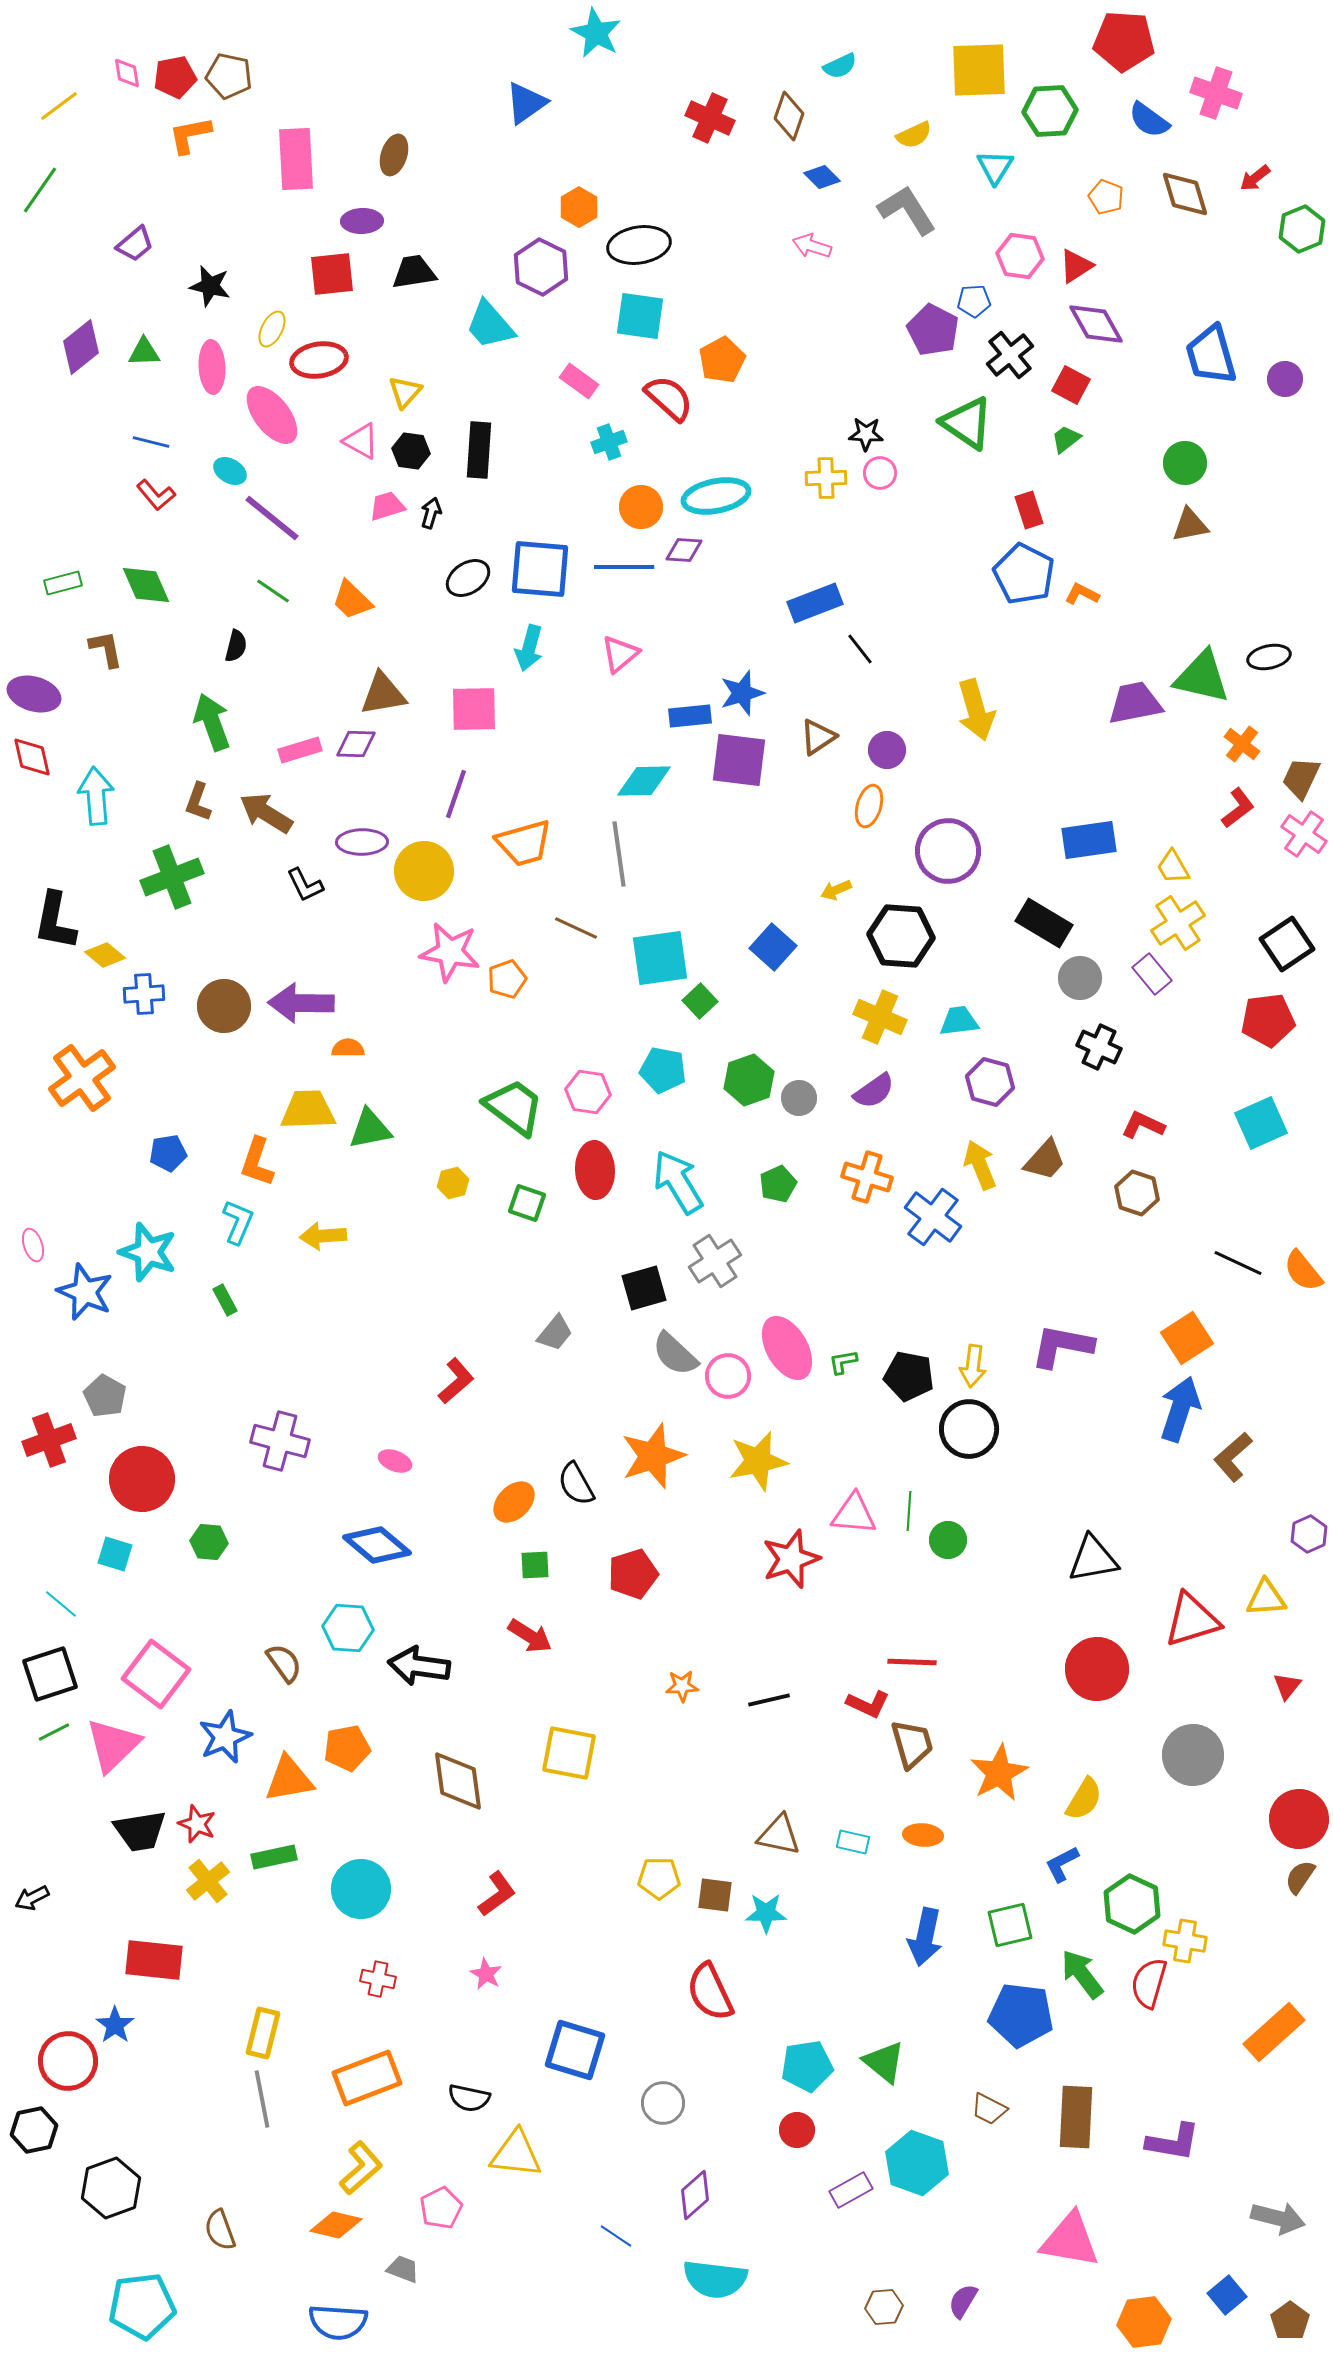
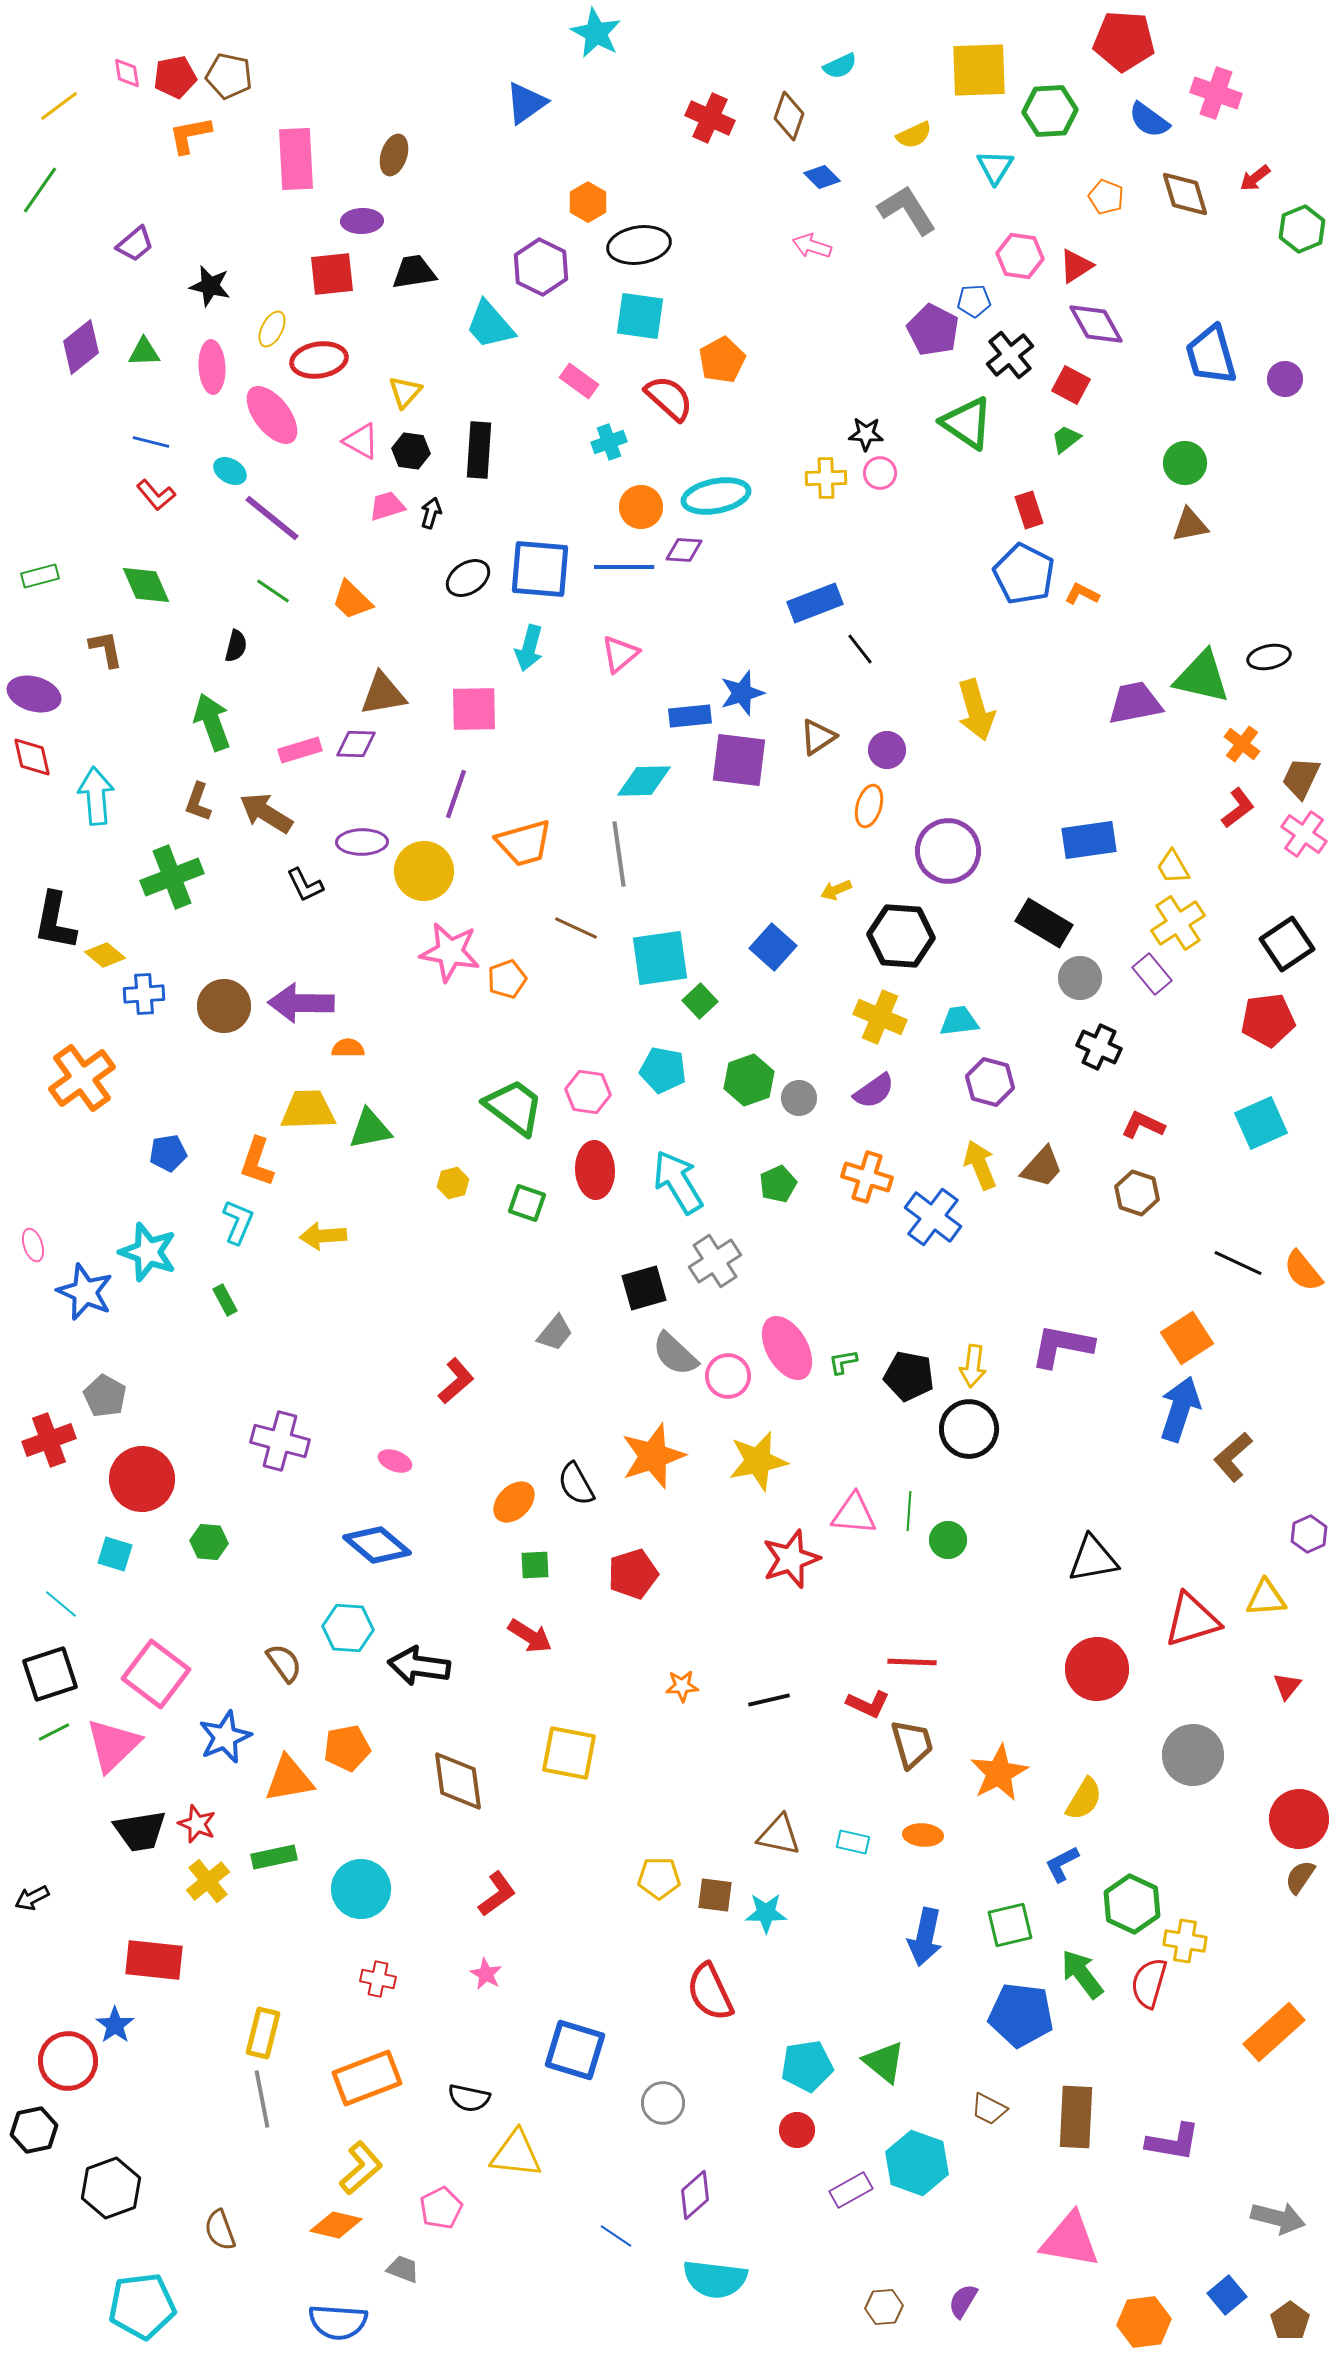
orange hexagon at (579, 207): moved 9 px right, 5 px up
green rectangle at (63, 583): moved 23 px left, 7 px up
brown trapezoid at (1045, 1160): moved 3 px left, 7 px down
